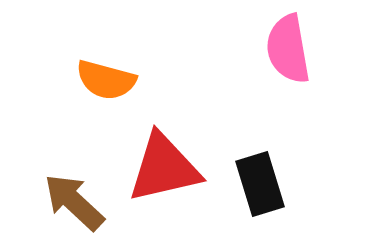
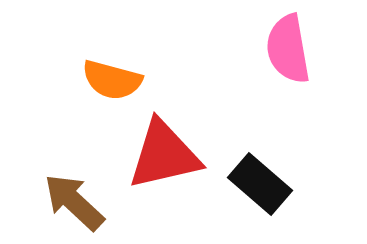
orange semicircle: moved 6 px right
red triangle: moved 13 px up
black rectangle: rotated 32 degrees counterclockwise
